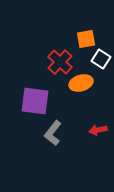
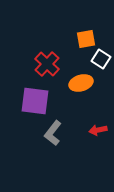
red cross: moved 13 px left, 2 px down
